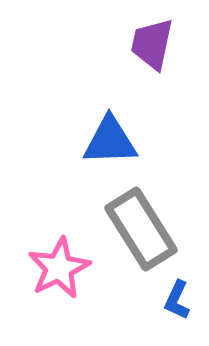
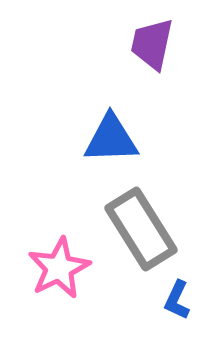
blue triangle: moved 1 px right, 2 px up
